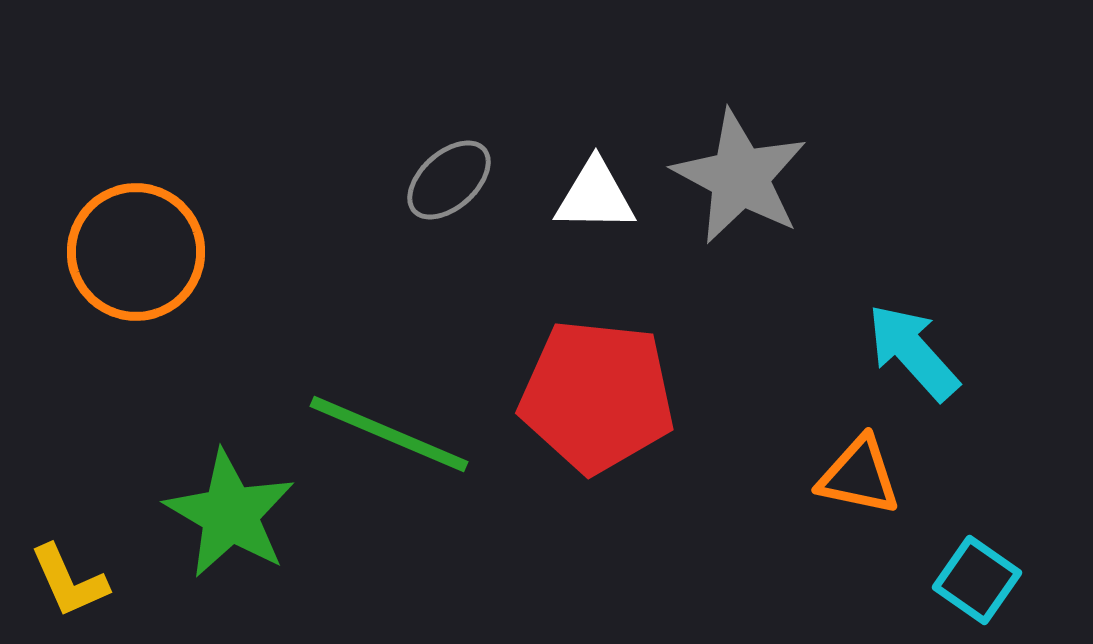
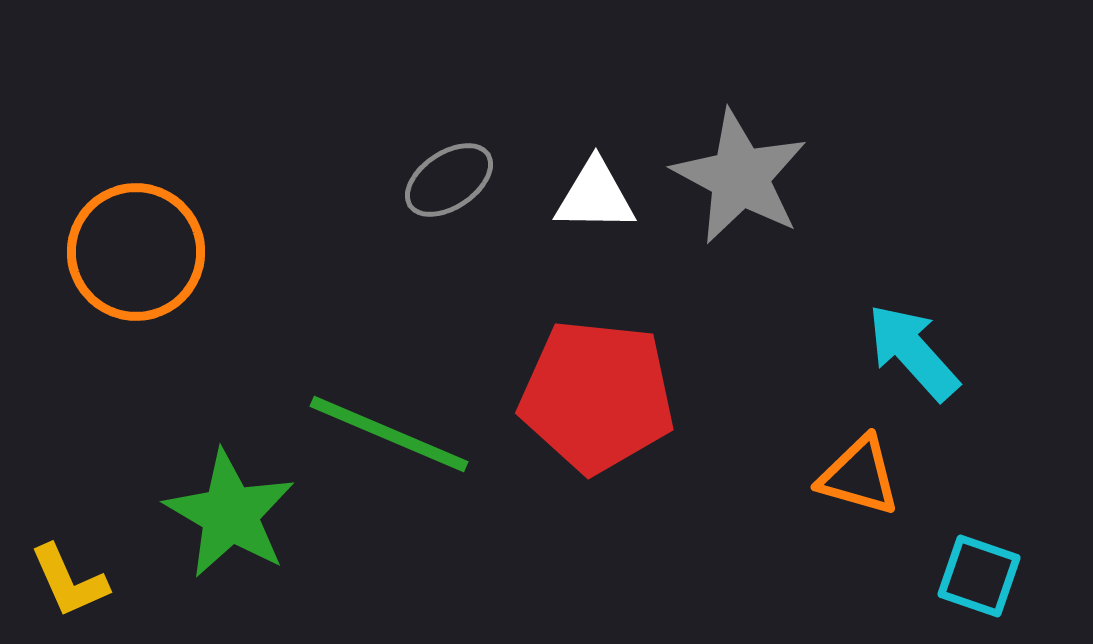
gray ellipse: rotated 8 degrees clockwise
orange triangle: rotated 4 degrees clockwise
cyan square: moved 2 px right, 4 px up; rotated 16 degrees counterclockwise
